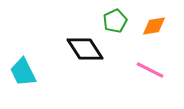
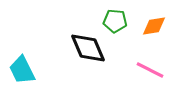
green pentagon: rotated 30 degrees clockwise
black diamond: moved 3 px right, 1 px up; rotated 9 degrees clockwise
cyan trapezoid: moved 1 px left, 2 px up
